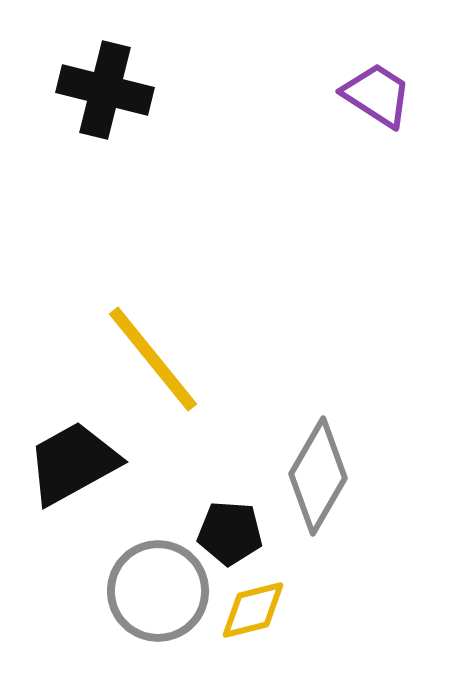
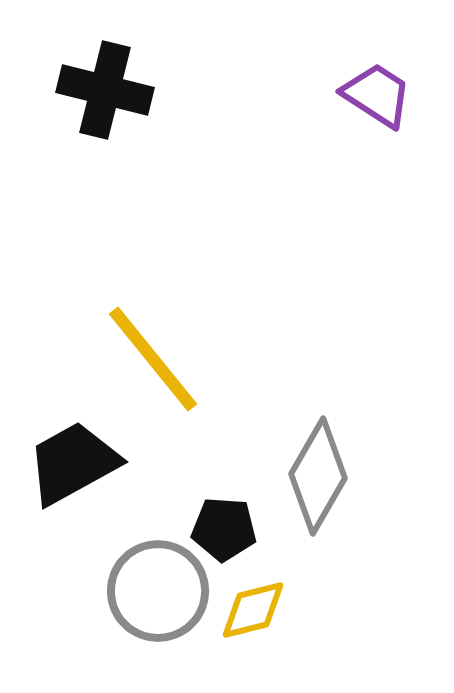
black pentagon: moved 6 px left, 4 px up
